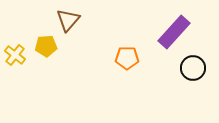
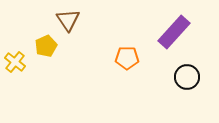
brown triangle: rotated 15 degrees counterclockwise
yellow pentagon: rotated 20 degrees counterclockwise
yellow cross: moved 7 px down
black circle: moved 6 px left, 9 px down
